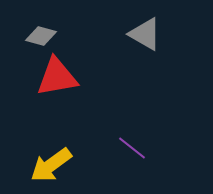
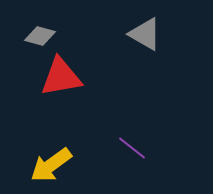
gray diamond: moved 1 px left
red triangle: moved 4 px right
